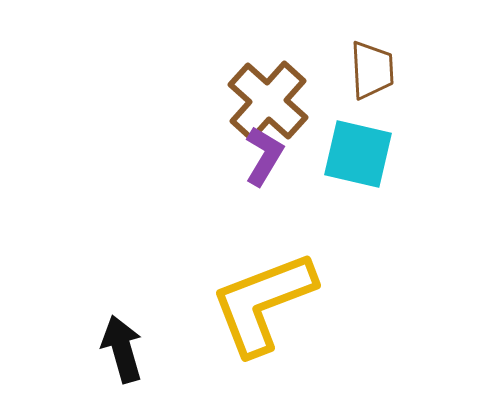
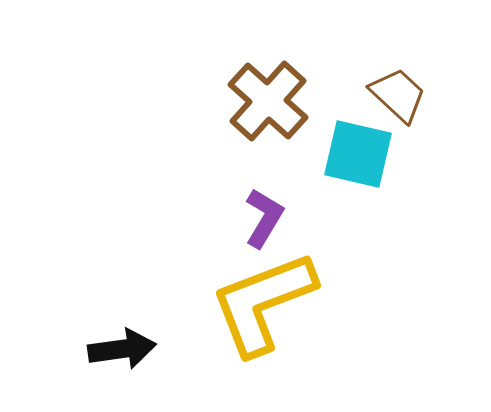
brown trapezoid: moved 26 px right, 25 px down; rotated 44 degrees counterclockwise
purple L-shape: moved 62 px down
black arrow: rotated 98 degrees clockwise
